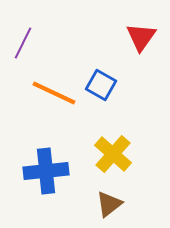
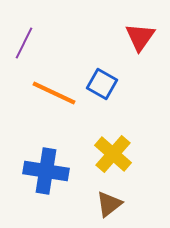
red triangle: moved 1 px left
purple line: moved 1 px right
blue square: moved 1 px right, 1 px up
blue cross: rotated 15 degrees clockwise
